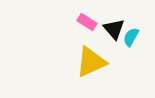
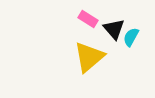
pink rectangle: moved 1 px right, 3 px up
yellow triangle: moved 2 px left, 5 px up; rotated 16 degrees counterclockwise
